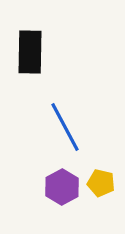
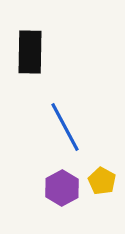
yellow pentagon: moved 1 px right, 2 px up; rotated 16 degrees clockwise
purple hexagon: moved 1 px down
